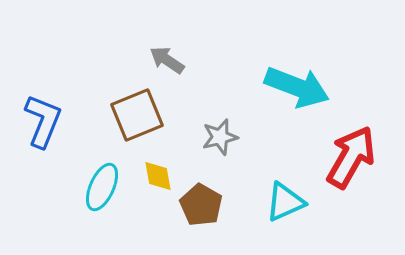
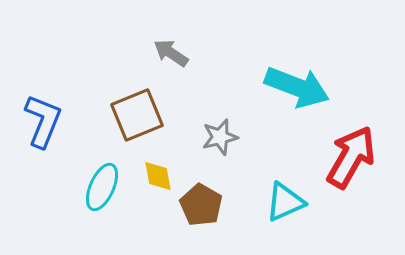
gray arrow: moved 4 px right, 7 px up
